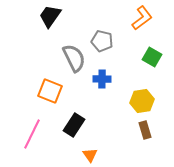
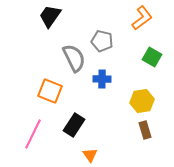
pink line: moved 1 px right
